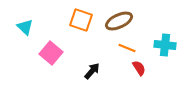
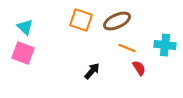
brown ellipse: moved 2 px left
pink square: moved 28 px left; rotated 20 degrees counterclockwise
